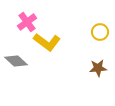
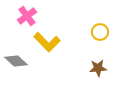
pink cross: moved 6 px up
yellow L-shape: rotated 8 degrees clockwise
